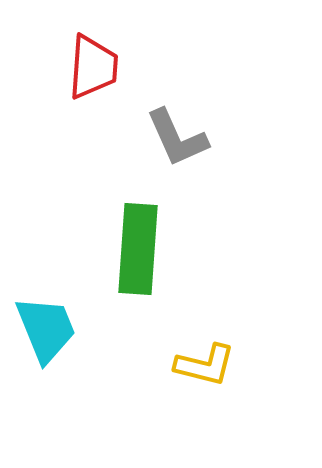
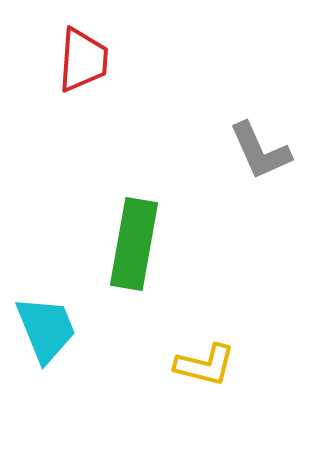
red trapezoid: moved 10 px left, 7 px up
gray L-shape: moved 83 px right, 13 px down
green rectangle: moved 4 px left, 5 px up; rotated 6 degrees clockwise
